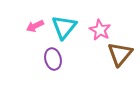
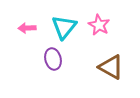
pink arrow: moved 8 px left, 2 px down; rotated 24 degrees clockwise
pink star: moved 1 px left, 5 px up
brown triangle: moved 9 px left, 13 px down; rotated 40 degrees counterclockwise
